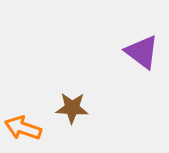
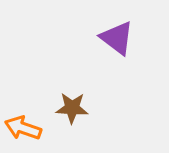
purple triangle: moved 25 px left, 14 px up
